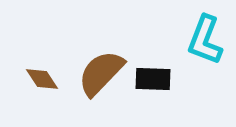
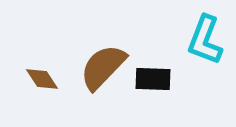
brown semicircle: moved 2 px right, 6 px up
